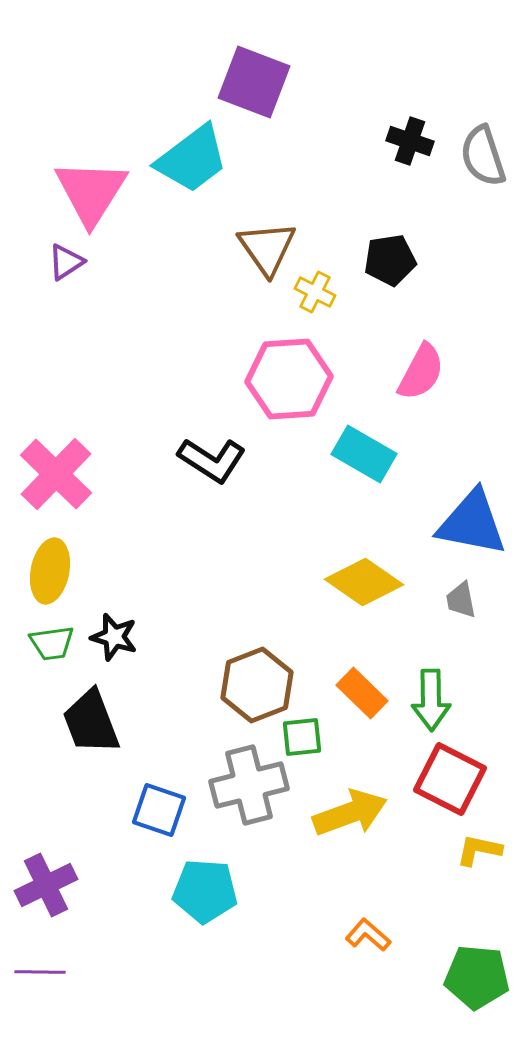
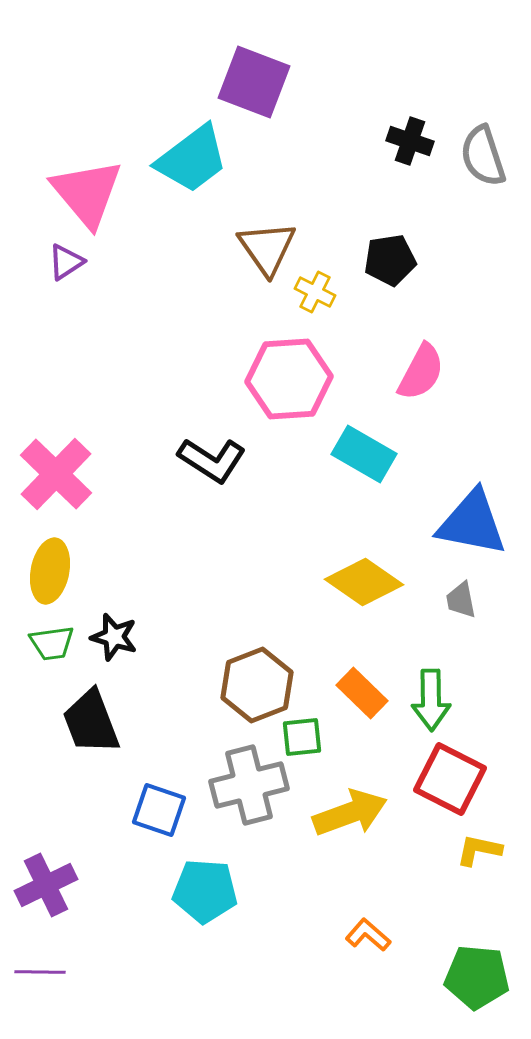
pink triangle: moved 4 px left, 1 px down; rotated 12 degrees counterclockwise
